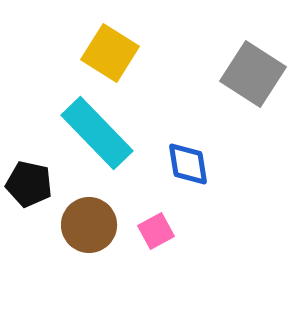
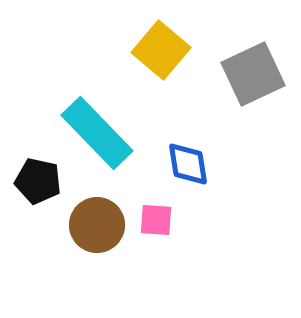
yellow square: moved 51 px right, 3 px up; rotated 8 degrees clockwise
gray square: rotated 32 degrees clockwise
black pentagon: moved 9 px right, 3 px up
brown circle: moved 8 px right
pink square: moved 11 px up; rotated 33 degrees clockwise
